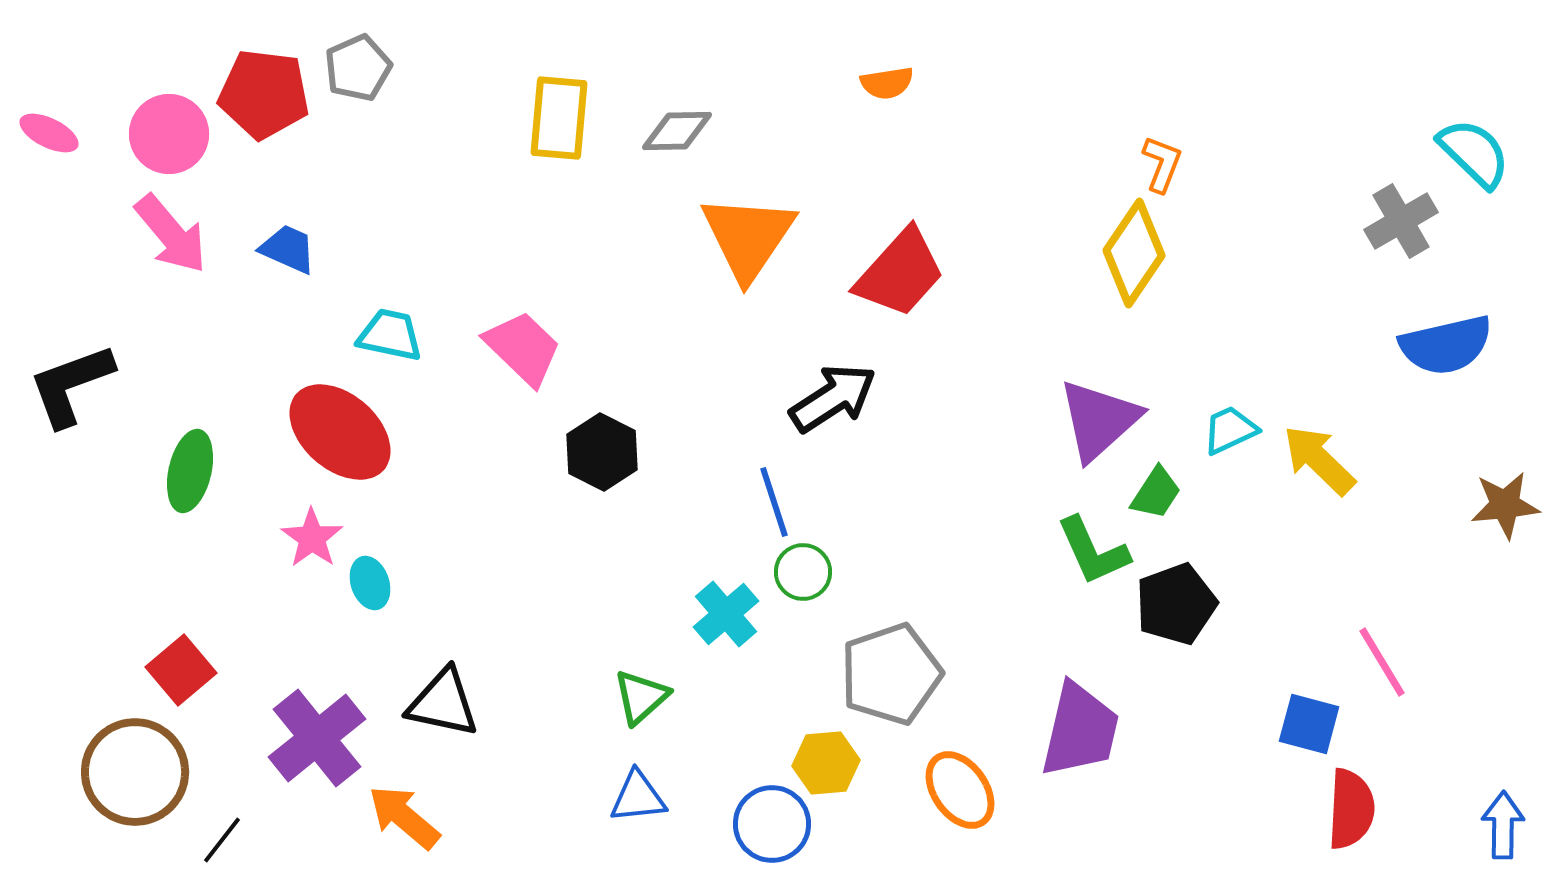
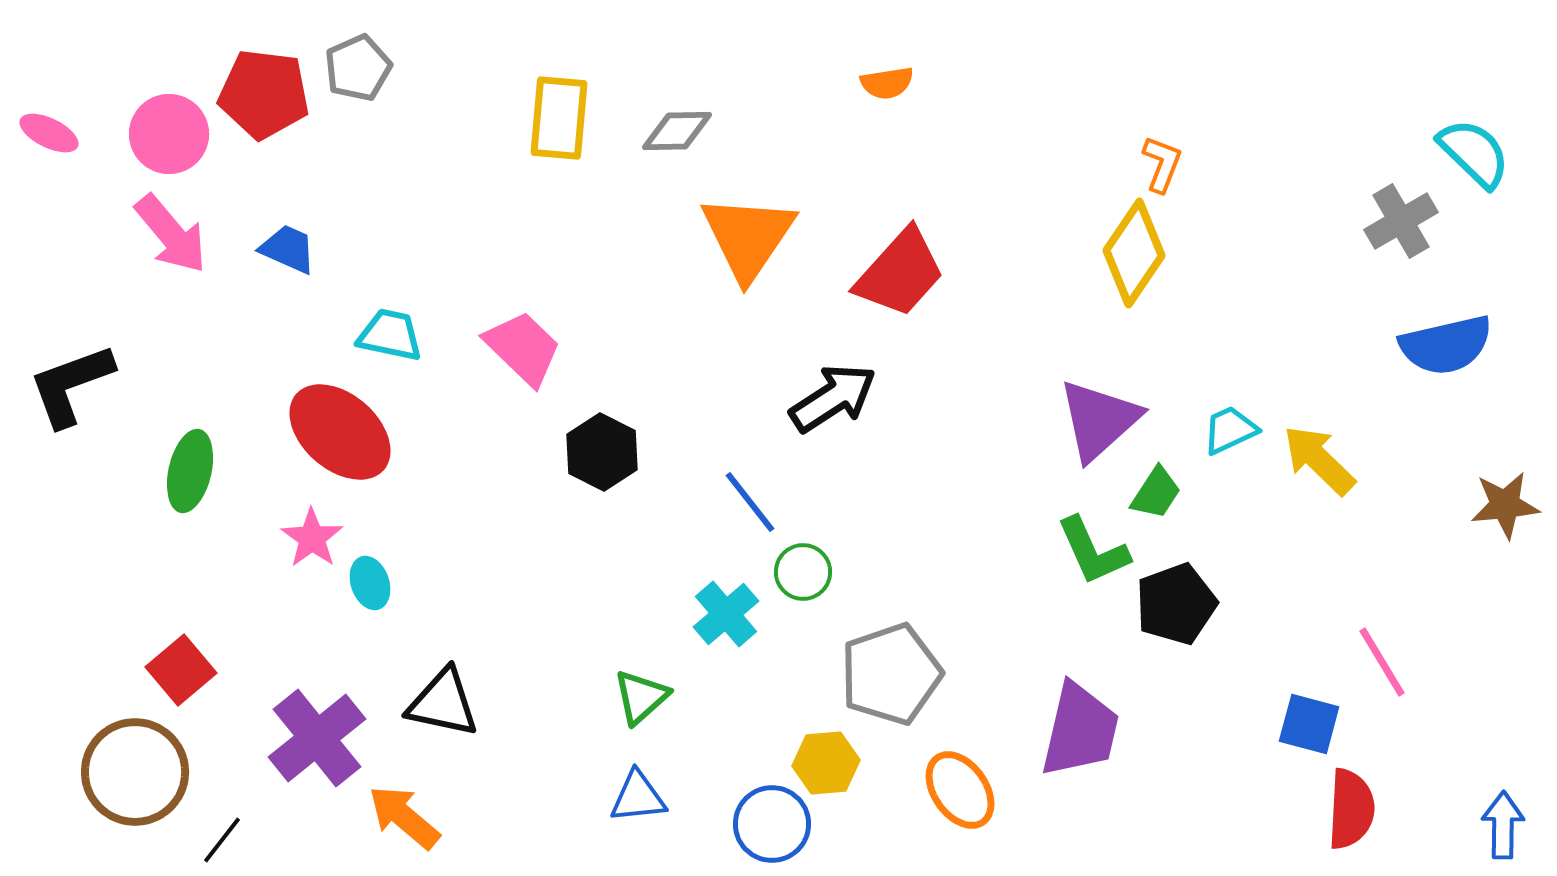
blue line at (774, 502): moved 24 px left; rotated 20 degrees counterclockwise
